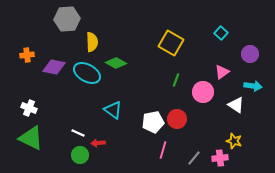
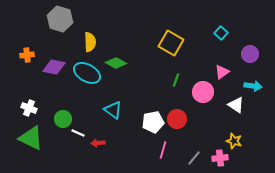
gray hexagon: moved 7 px left; rotated 20 degrees clockwise
yellow semicircle: moved 2 px left
green circle: moved 17 px left, 36 px up
